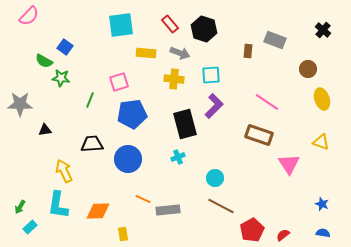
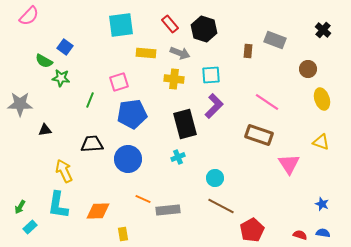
red semicircle at (283, 235): moved 17 px right; rotated 56 degrees clockwise
